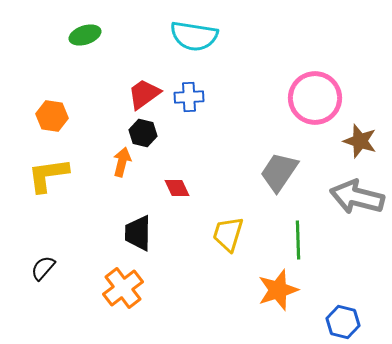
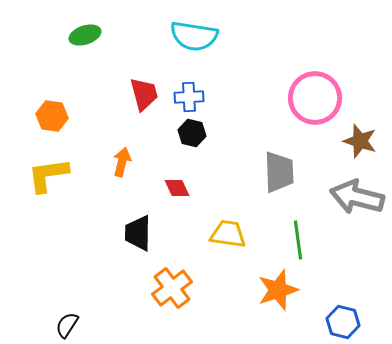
red trapezoid: rotated 111 degrees clockwise
black hexagon: moved 49 px right
gray trapezoid: rotated 144 degrees clockwise
yellow trapezoid: rotated 81 degrees clockwise
green line: rotated 6 degrees counterclockwise
black semicircle: moved 24 px right, 57 px down; rotated 8 degrees counterclockwise
orange cross: moved 49 px right
